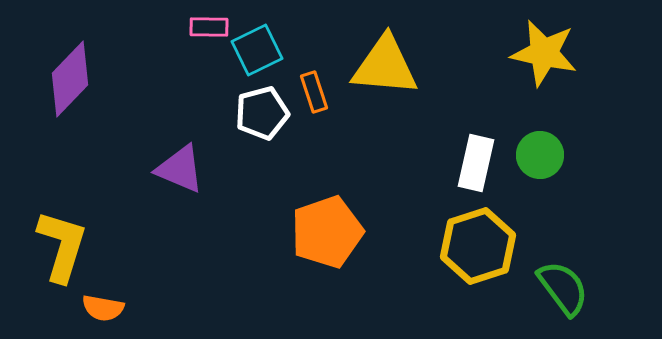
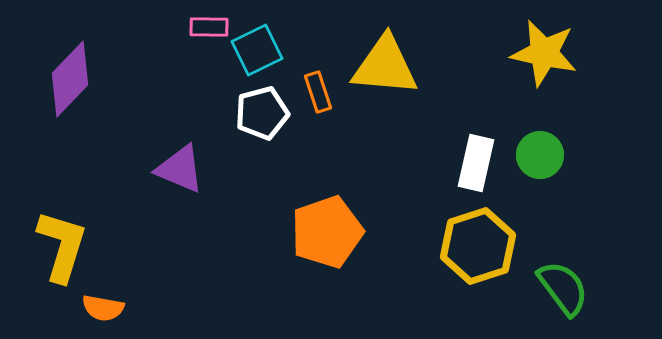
orange rectangle: moved 4 px right
